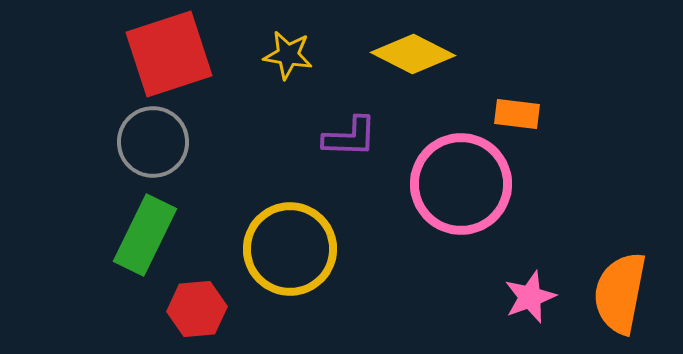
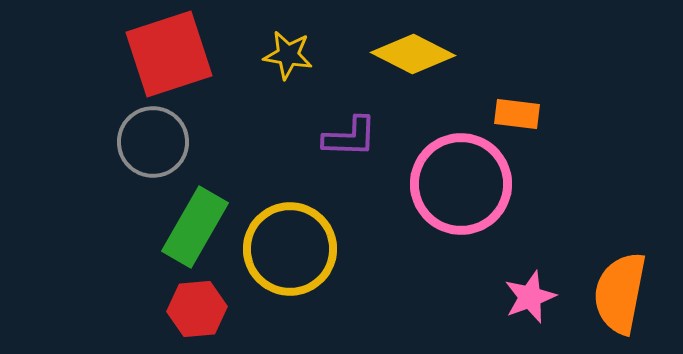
green rectangle: moved 50 px right, 8 px up; rotated 4 degrees clockwise
